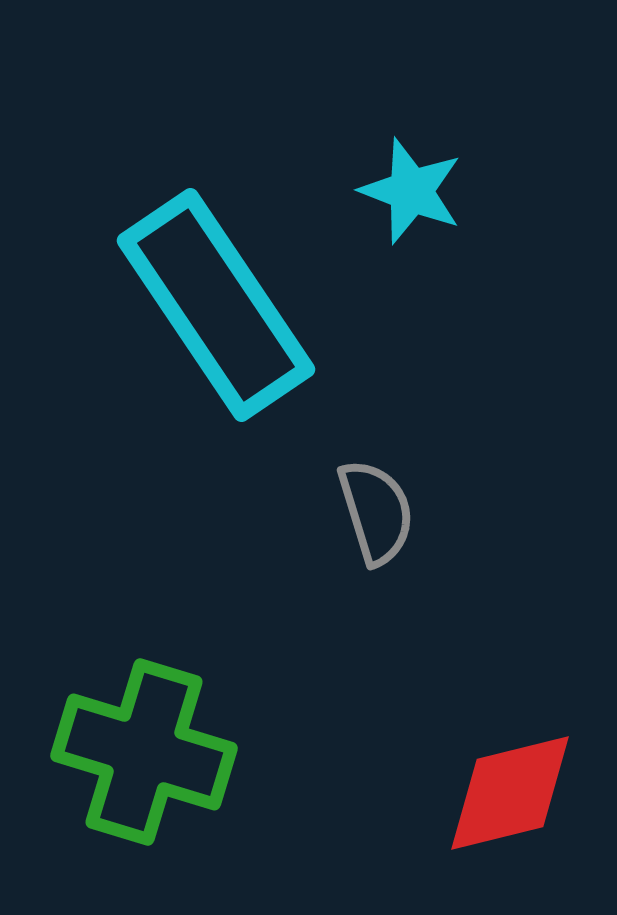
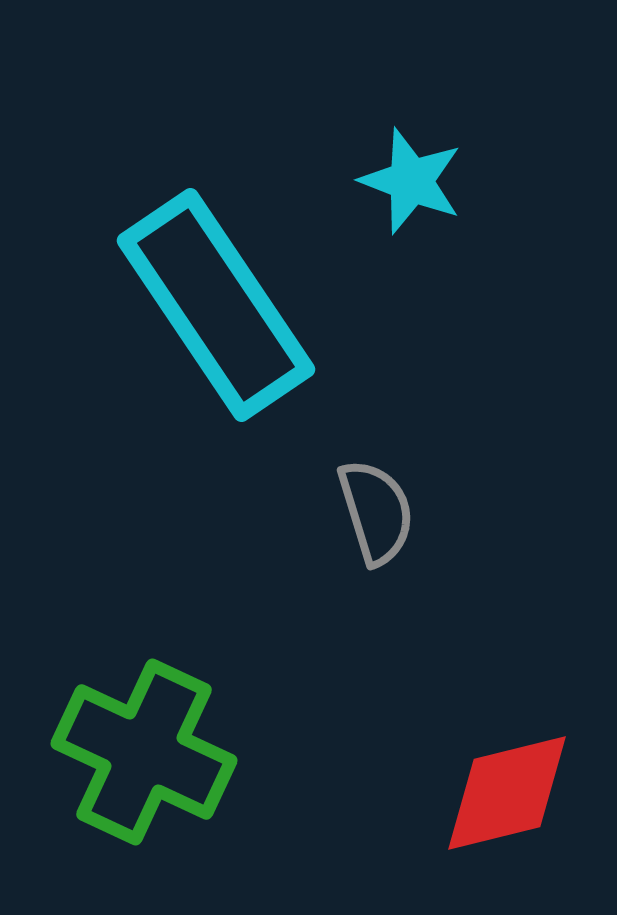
cyan star: moved 10 px up
green cross: rotated 8 degrees clockwise
red diamond: moved 3 px left
